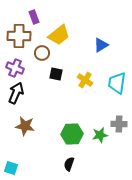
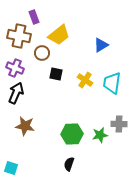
brown cross: rotated 10 degrees clockwise
cyan trapezoid: moved 5 px left
